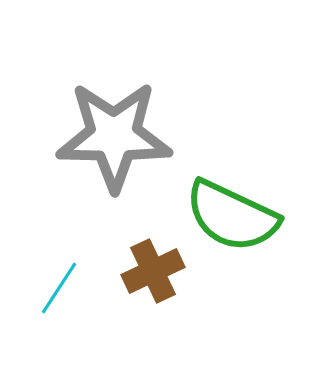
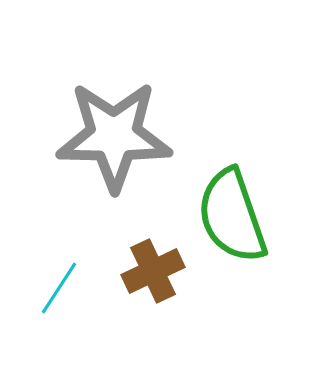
green semicircle: rotated 46 degrees clockwise
